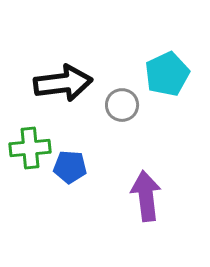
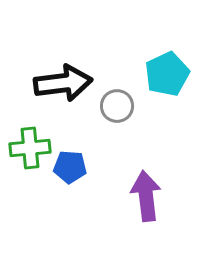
gray circle: moved 5 px left, 1 px down
